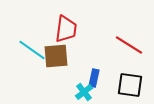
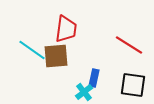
black square: moved 3 px right
